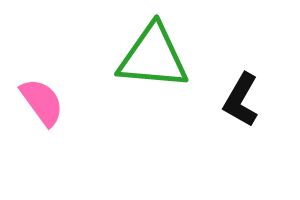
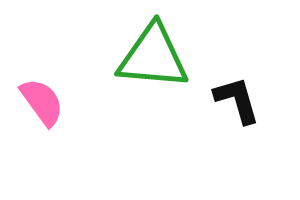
black L-shape: moved 4 px left; rotated 134 degrees clockwise
